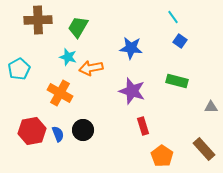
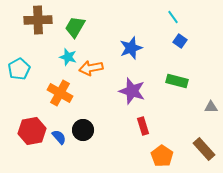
green trapezoid: moved 3 px left
blue star: rotated 25 degrees counterclockwise
blue semicircle: moved 1 px right, 3 px down; rotated 21 degrees counterclockwise
